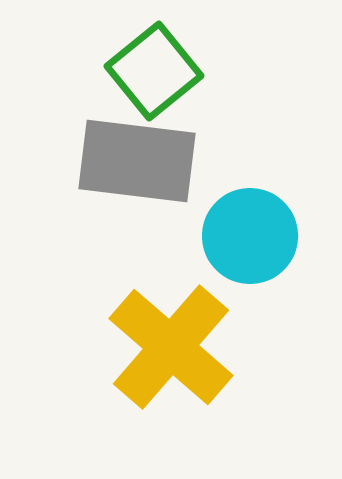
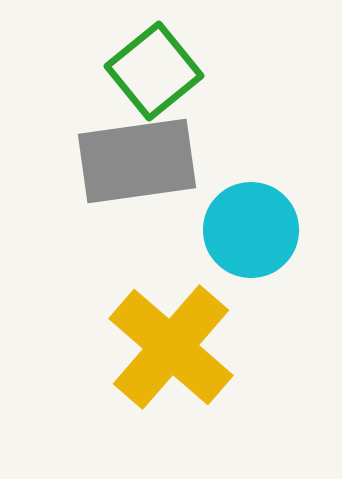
gray rectangle: rotated 15 degrees counterclockwise
cyan circle: moved 1 px right, 6 px up
